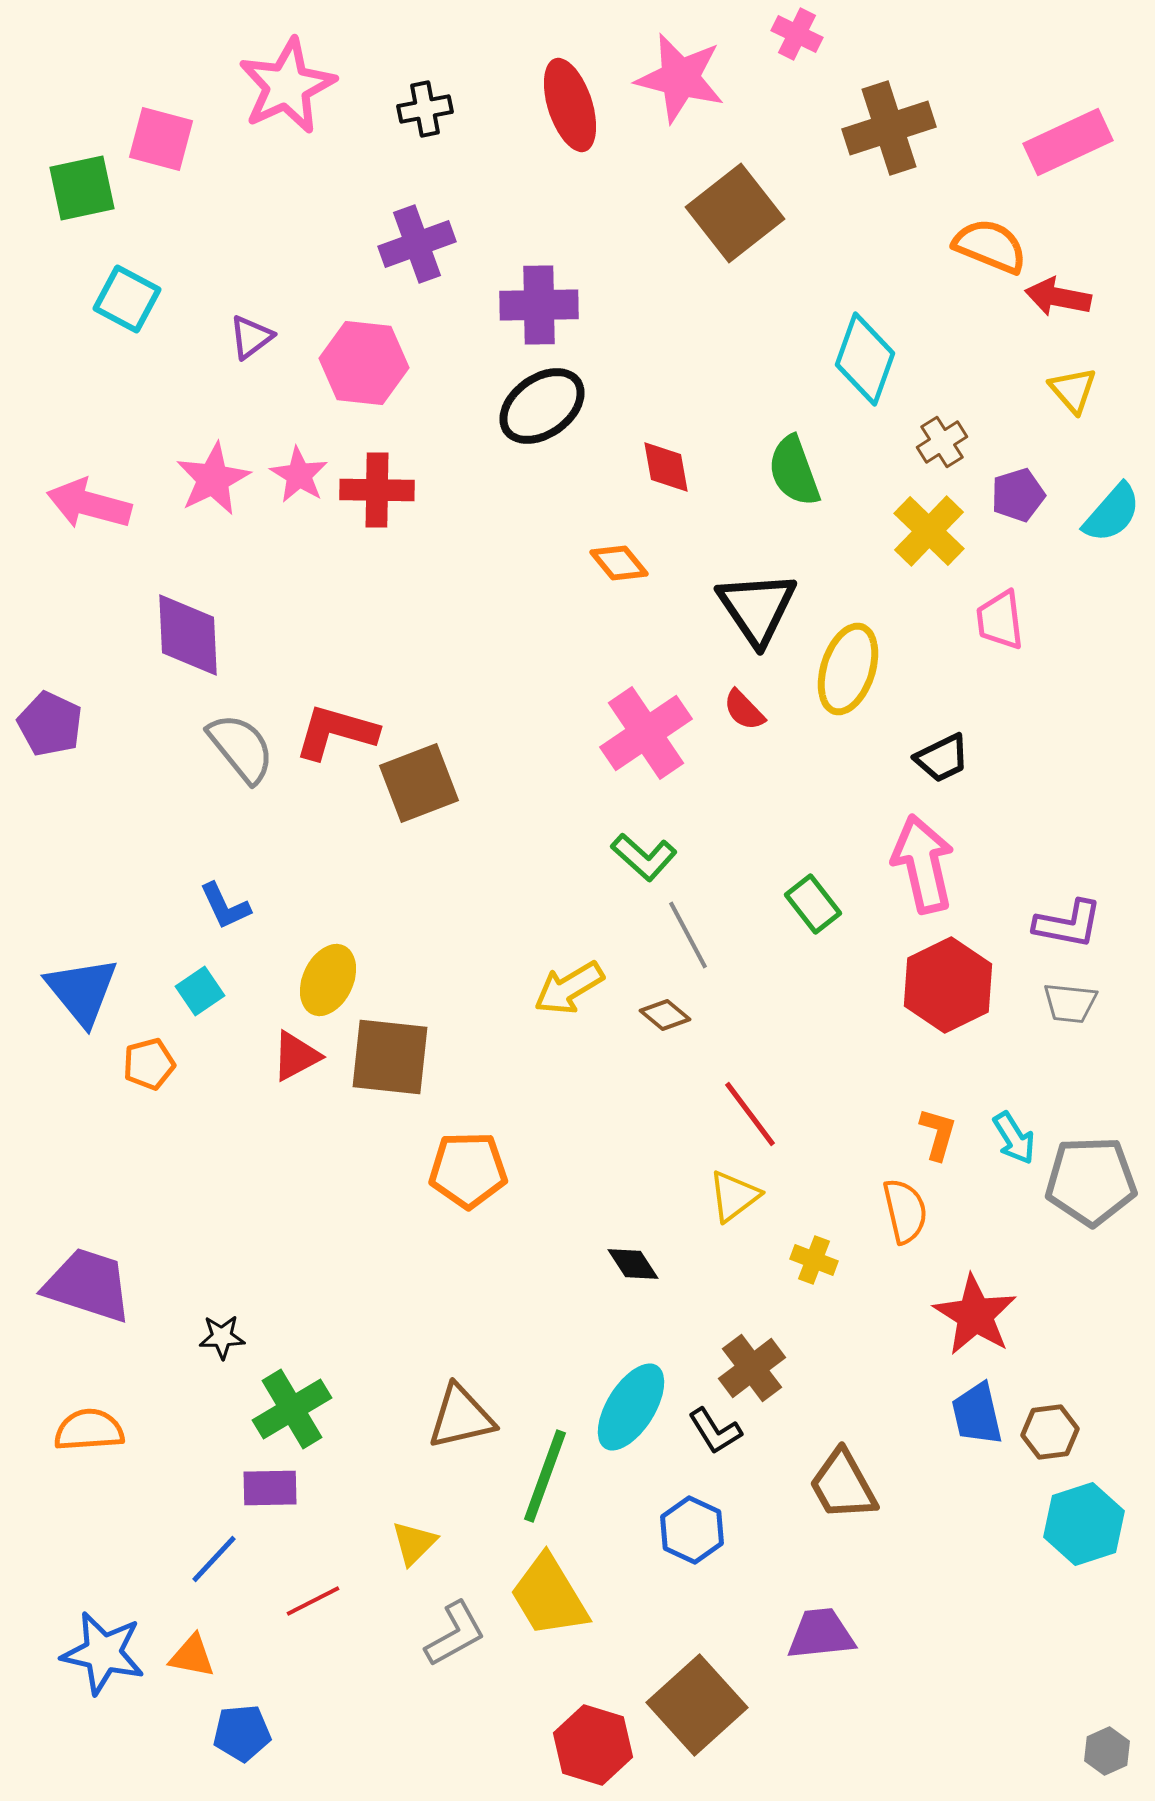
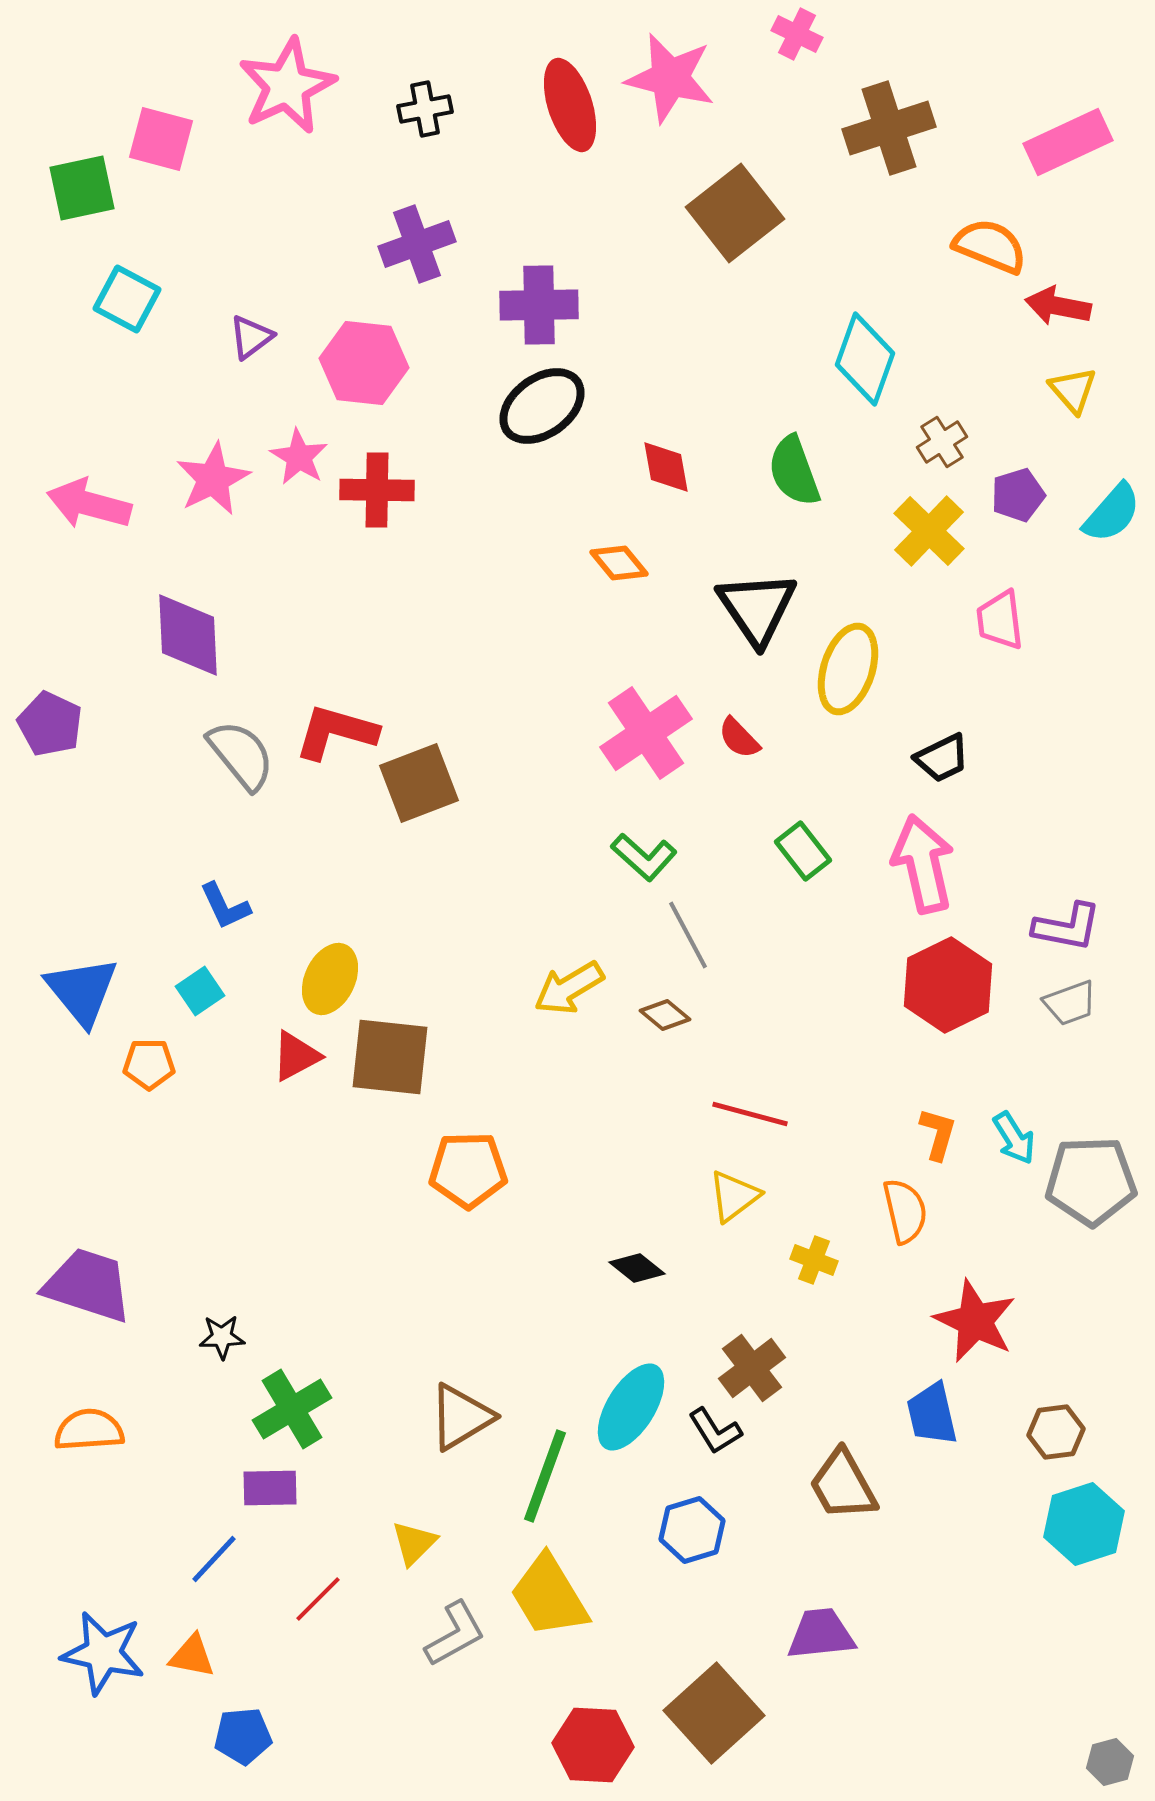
pink star at (680, 78): moved 10 px left
red arrow at (1058, 297): moved 9 px down
pink star at (299, 475): moved 18 px up
red semicircle at (744, 710): moved 5 px left, 28 px down
gray semicircle at (241, 748): moved 7 px down
green rectangle at (813, 904): moved 10 px left, 53 px up
purple L-shape at (1068, 924): moved 1 px left, 3 px down
yellow ellipse at (328, 980): moved 2 px right, 1 px up
gray trapezoid at (1070, 1003): rotated 26 degrees counterclockwise
orange pentagon at (149, 1064): rotated 15 degrees clockwise
red line at (750, 1114): rotated 38 degrees counterclockwise
black diamond at (633, 1264): moved 4 px right, 4 px down; rotated 18 degrees counterclockwise
red star at (975, 1315): moved 6 px down; rotated 6 degrees counterclockwise
blue trapezoid at (977, 1414): moved 45 px left
brown triangle at (461, 1417): rotated 18 degrees counterclockwise
brown hexagon at (1050, 1432): moved 6 px right
blue hexagon at (692, 1530): rotated 18 degrees clockwise
red line at (313, 1601): moved 5 px right, 2 px up; rotated 18 degrees counterclockwise
brown square at (697, 1705): moved 17 px right, 8 px down
blue pentagon at (242, 1733): moved 1 px right, 3 px down
red hexagon at (593, 1745): rotated 14 degrees counterclockwise
gray hexagon at (1107, 1751): moved 3 px right, 11 px down; rotated 9 degrees clockwise
